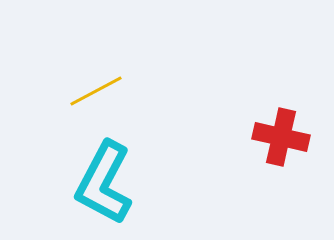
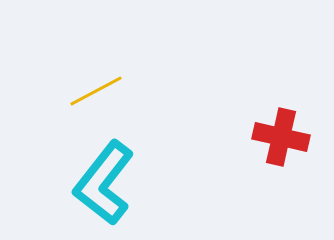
cyan L-shape: rotated 10 degrees clockwise
